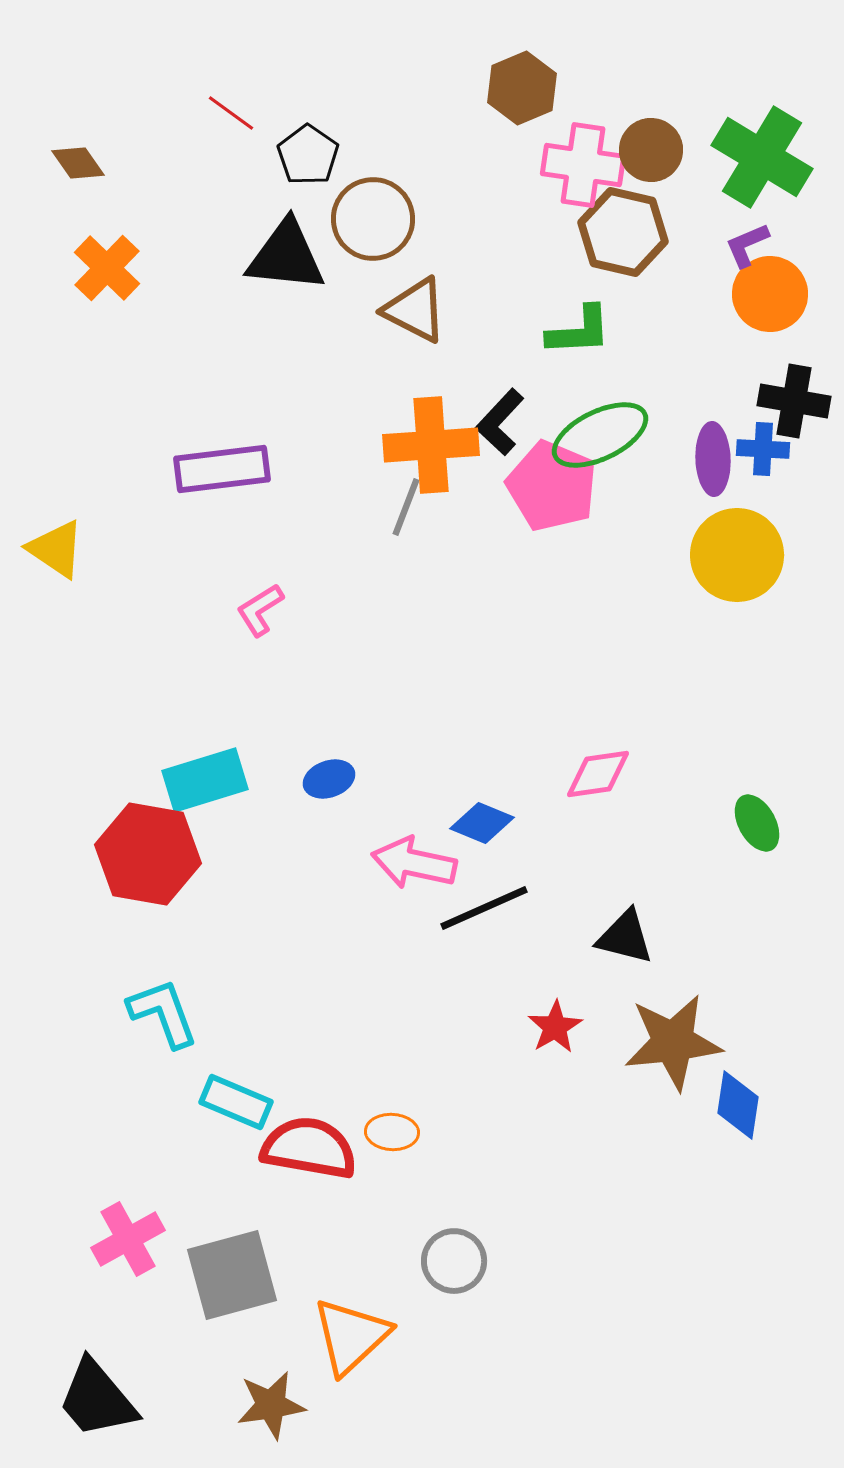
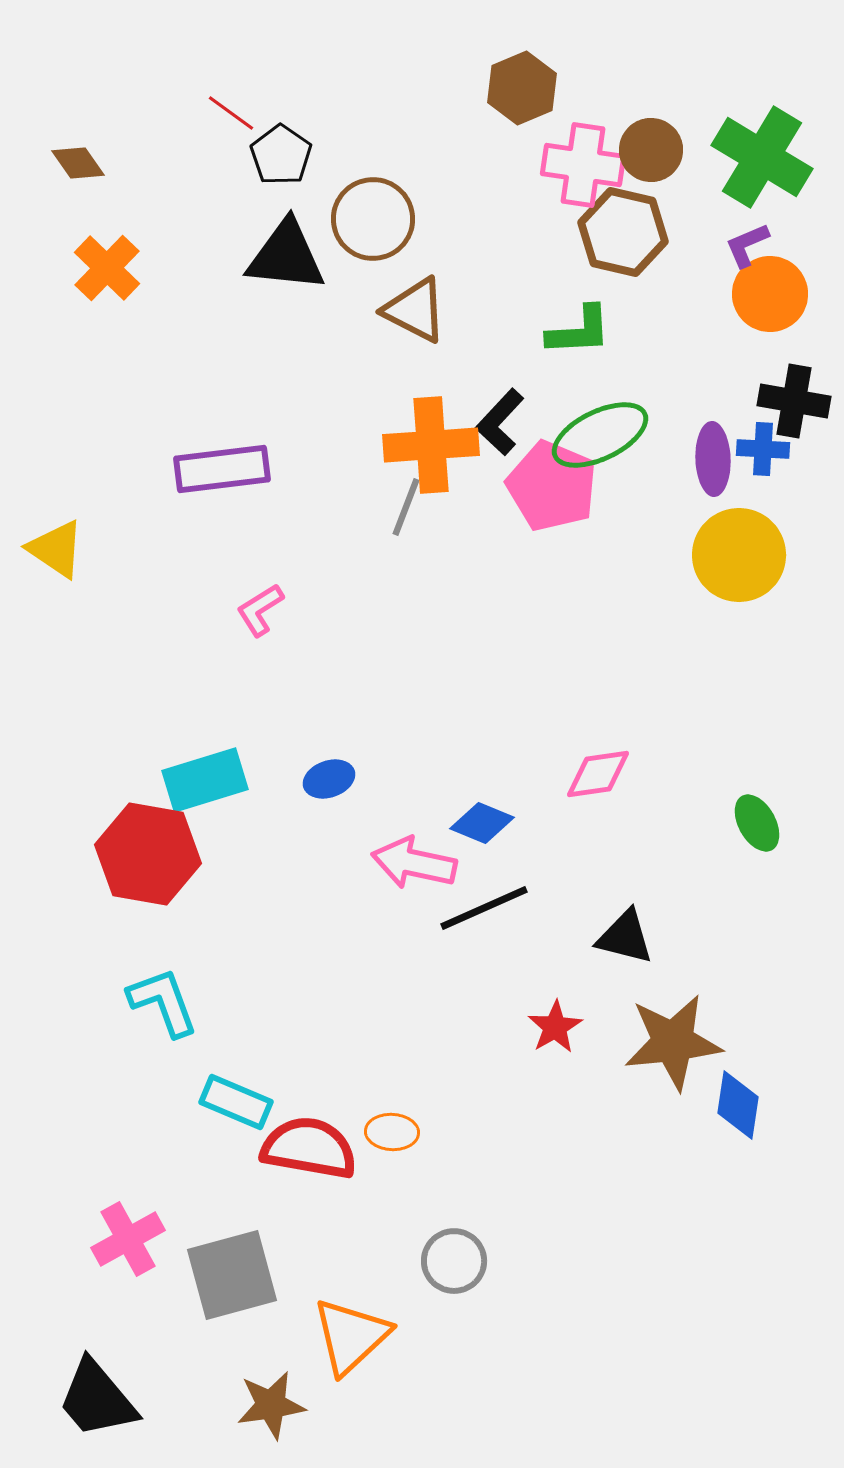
black pentagon at (308, 155): moved 27 px left
yellow circle at (737, 555): moved 2 px right
cyan L-shape at (163, 1013): moved 11 px up
